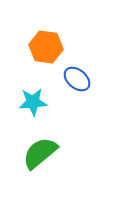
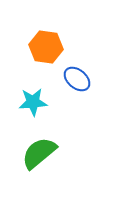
green semicircle: moved 1 px left
